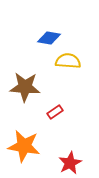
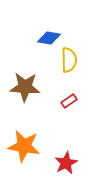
yellow semicircle: moved 1 px right, 1 px up; rotated 85 degrees clockwise
red rectangle: moved 14 px right, 11 px up
red star: moved 4 px left
